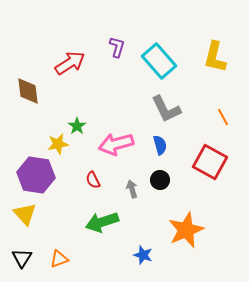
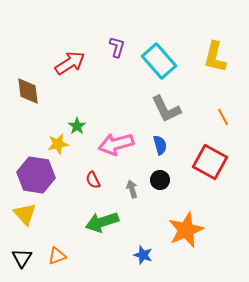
orange triangle: moved 2 px left, 3 px up
